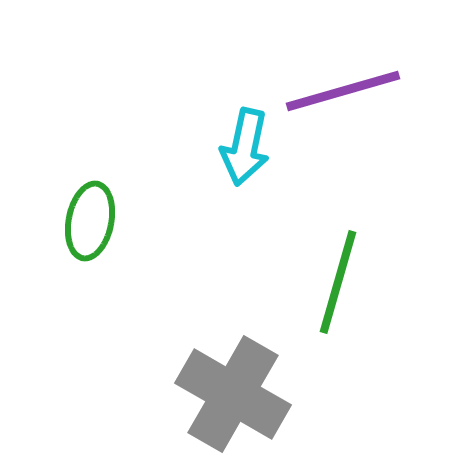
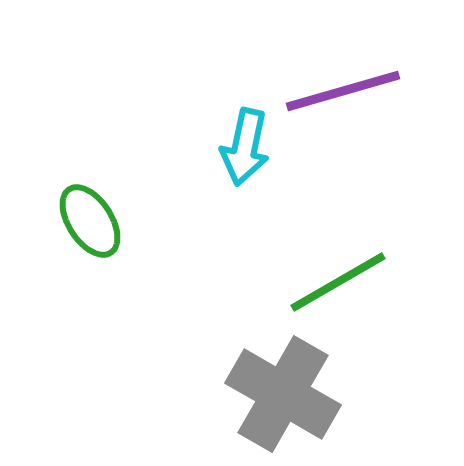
green ellipse: rotated 44 degrees counterclockwise
green line: rotated 44 degrees clockwise
gray cross: moved 50 px right
